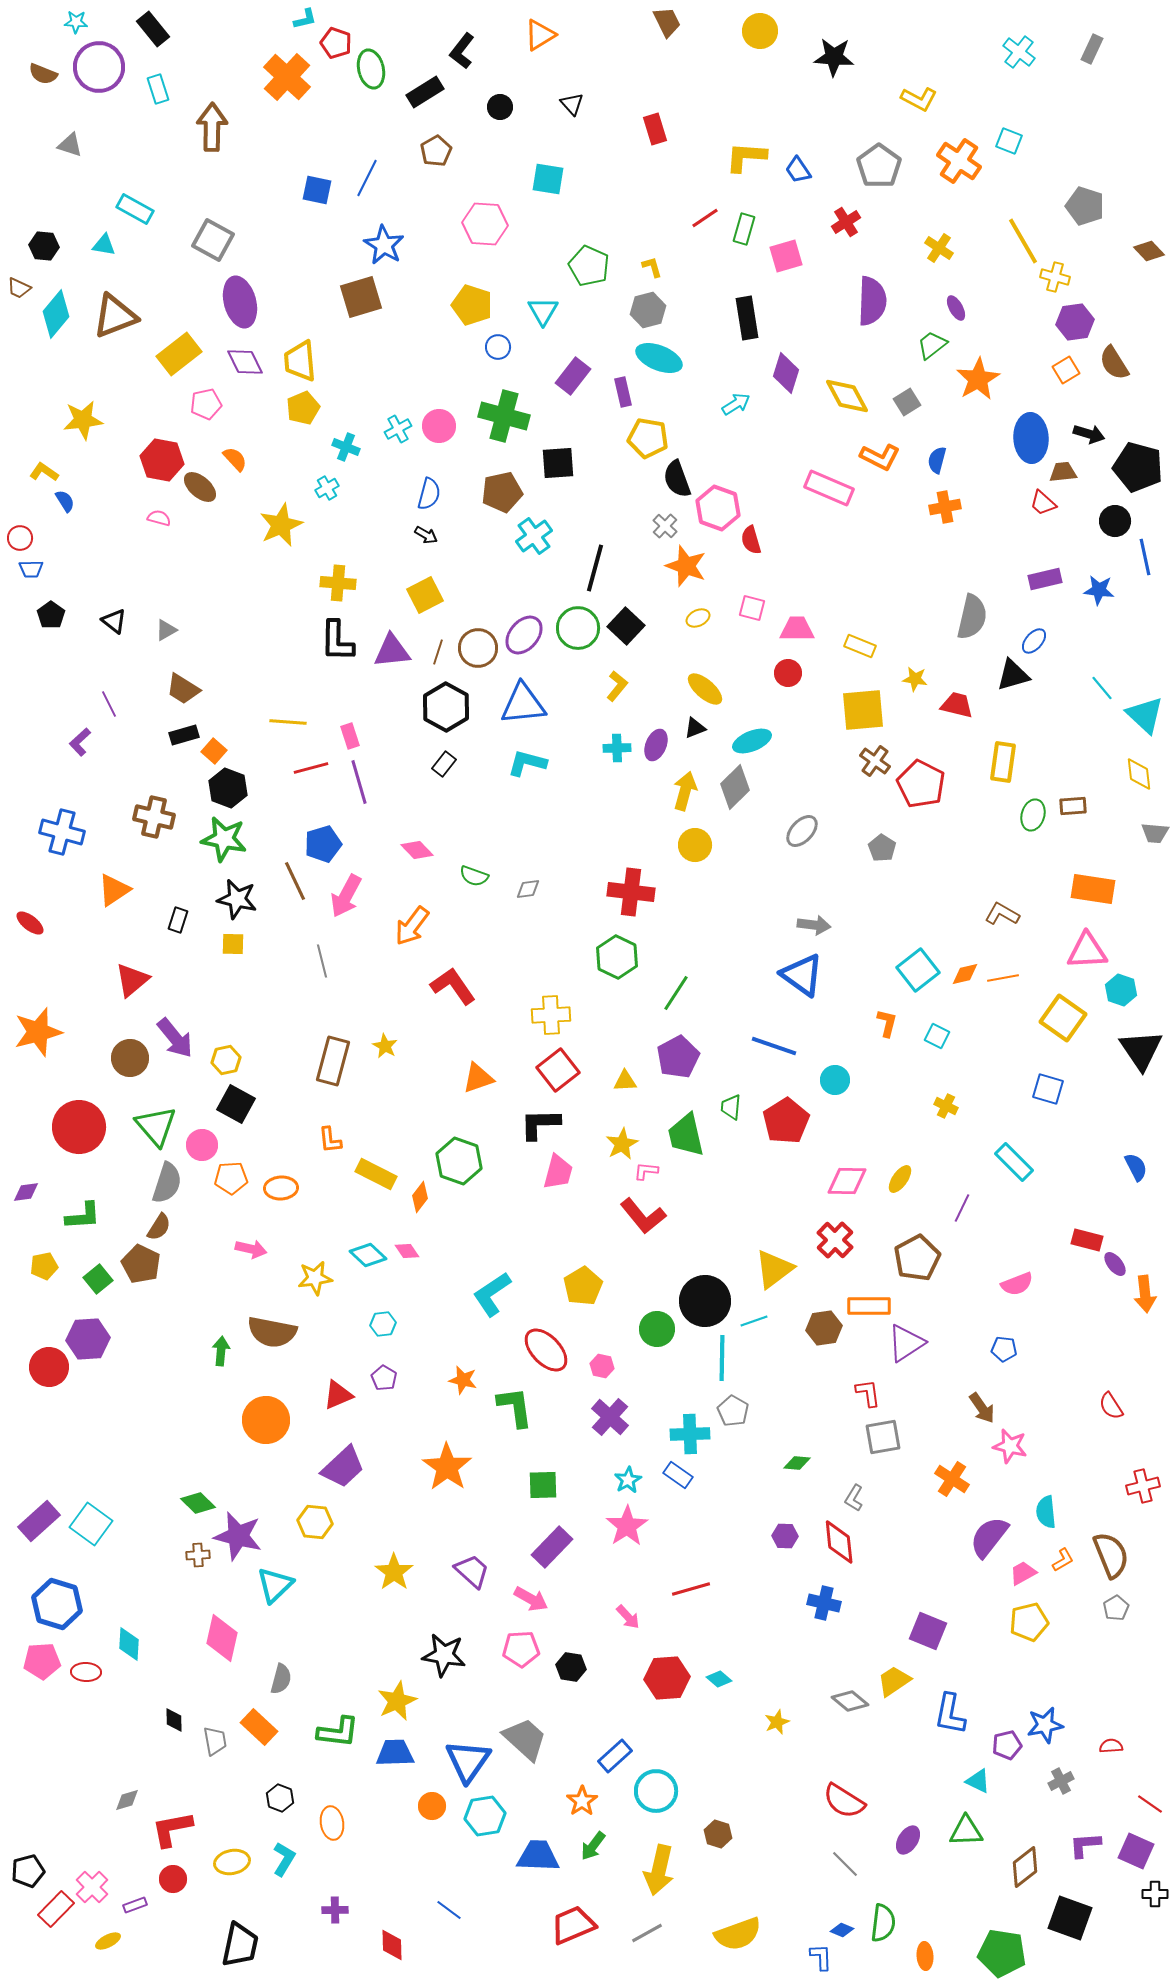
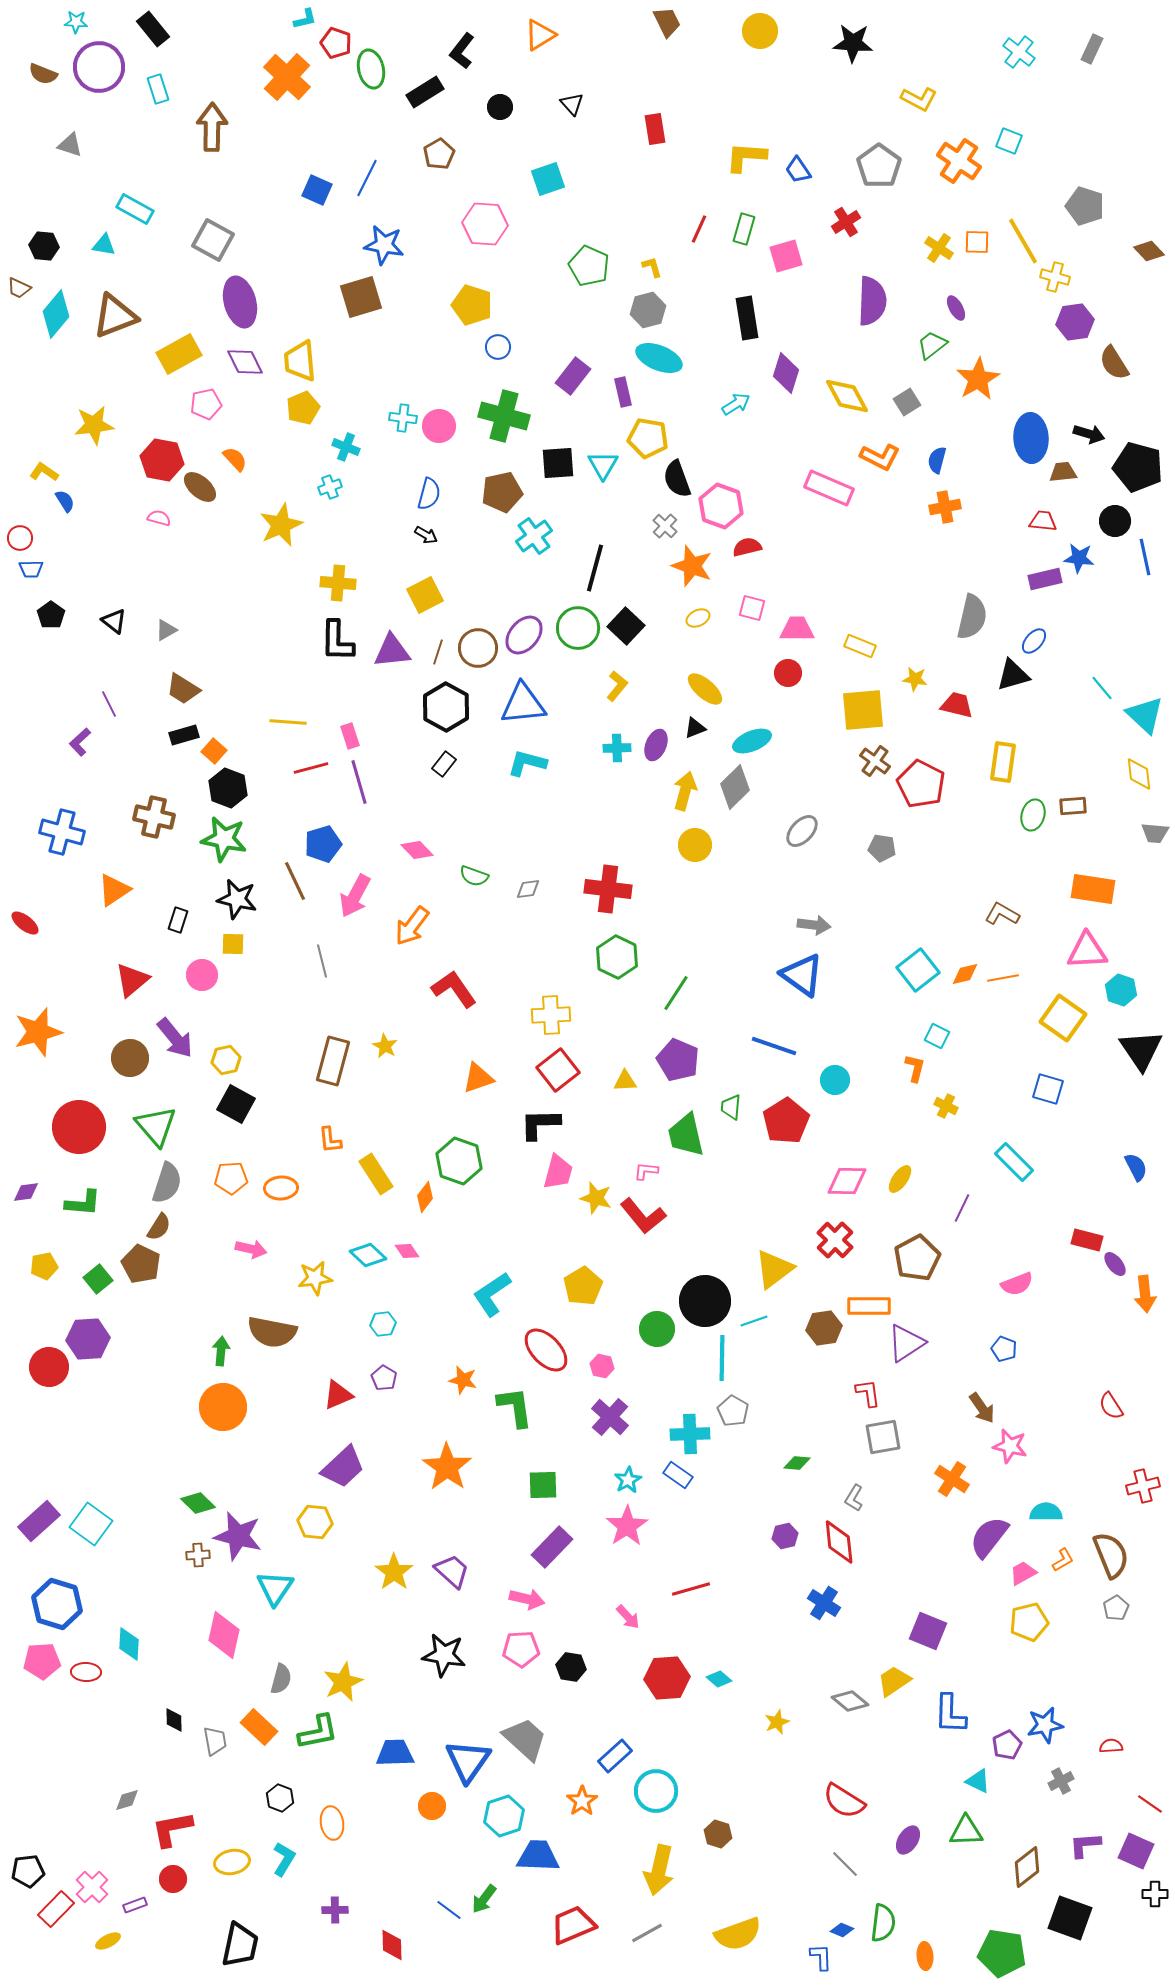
black star at (834, 57): moved 19 px right, 14 px up
red rectangle at (655, 129): rotated 8 degrees clockwise
brown pentagon at (436, 151): moved 3 px right, 3 px down
cyan square at (548, 179): rotated 28 degrees counterclockwise
blue square at (317, 190): rotated 12 degrees clockwise
red line at (705, 218): moved 6 px left, 11 px down; rotated 32 degrees counterclockwise
blue star at (384, 245): rotated 21 degrees counterclockwise
cyan triangle at (543, 311): moved 60 px right, 154 px down
yellow rectangle at (179, 354): rotated 9 degrees clockwise
orange square at (1066, 370): moved 89 px left, 128 px up; rotated 32 degrees clockwise
yellow star at (83, 420): moved 11 px right, 5 px down
cyan cross at (398, 429): moved 5 px right, 11 px up; rotated 36 degrees clockwise
cyan cross at (327, 488): moved 3 px right, 1 px up; rotated 10 degrees clockwise
red trapezoid at (1043, 503): moved 18 px down; rotated 144 degrees clockwise
pink hexagon at (718, 508): moved 3 px right, 2 px up
red semicircle at (751, 540): moved 4 px left, 7 px down; rotated 92 degrees clockwise
orange star at (686, 566): moved 6 px right
blue star at (1099, 590): moved 20 px left, 32 px up
gray pentagon at (882, 848): rotated 24 degrees counterclockwise
red cross at (631, 892): moved 23 px left, 3 px up
pink arrow at (346, 896): moved 9 px right
red ellipse at (30, 923): moved 5 px left
red L-shape at (453, 986): moved 1 px right, 3 px down
orange L-shape at (887, 1023): moved 28 px right, 45 px down
purple pentagon at (678, 1057): moved 3 px down; rotated 21 degrees counterclockwise
yellow star at (622, 1144): moved 26 px left, 54 px down; rotated 28 degrees counterclockwise
pink circle at (202, 1145): moved 170 px up
yellow rectangle at (376, 1174): rotated 30 degrees clockwise
orange diamond at (420, 1197): moved 5 px right
green L-shape at (83, 1216): moved 13 px up; rotated 9 degrees clockwise
blue pentagon at (1004, 1349): rotated 15 degrees clockwise
orange circle at (266, 1420): moved 43 px left, 13 px up
cyan semicircle at (1046, 1512): rotated 96 degrees clockwise
purple hexagon at (785, 1536): rotated 15 degrees counterclockwise
purple trapezoid at (472, 1571): moved 20 px left
cyan triangle at (275, 1585): moved 3 px down; rotated 12 degrees counterclockwise
pink arrow at (531, 1599): moved 4 px left; rotated 16 degrees counterclockwise
blue cross at (824, 1603): rotated 20 degrees clockwise
pink diamond at (222, 1638): moved 2 px right, 3 px up
yellow star at (397, 1701): moved 54 px left, 19 px up
blue L-shape at (950, 1714): rotated 9 degrees counterclockwise
green L-shape at (338, 1732): moved 20 px left; rotated 18 degrees counterclockwise
purple pentagon at (1007, 1745): rotated 12 degrees counterclockwise
cyan hexagon at (485, 1816): moved 19 px right; rotated 9 degrees counterclockwise
green arrow at (593, 1846): moved 109 px left, 53 px down
brown diamond at (1025, 1867): moved 2 px right
black pentagon at (28, 1871): rotated 8 degrees clockwise
